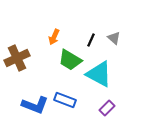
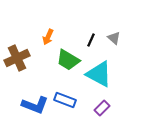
orange arrow: moved 6 px left
green trapezoid: moved 2 px left
purple rectangle: moved 5 px left
